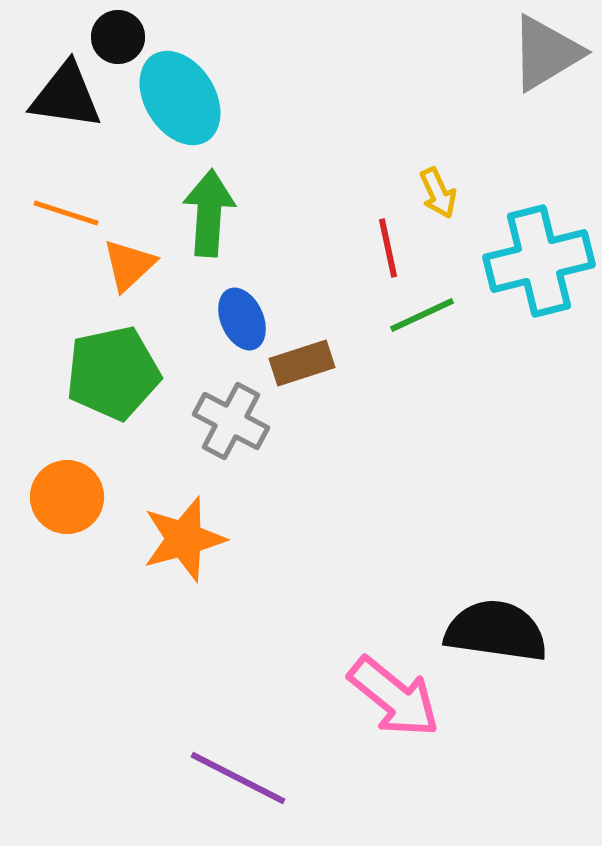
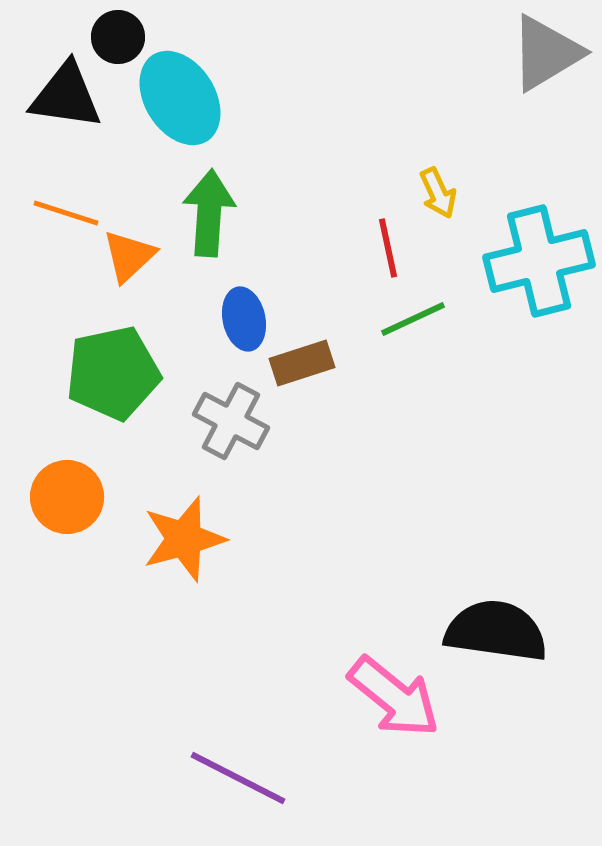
orange triangle: moved 9 px up
green line: moved 9 px left, 4 px down
blue ellipse: moved 2 px right; rotated 12 degrees clockwise
